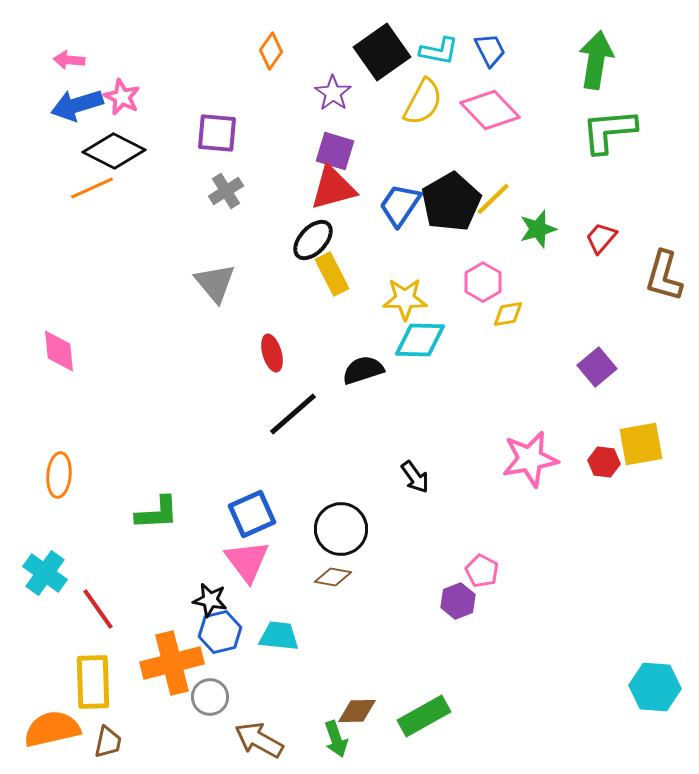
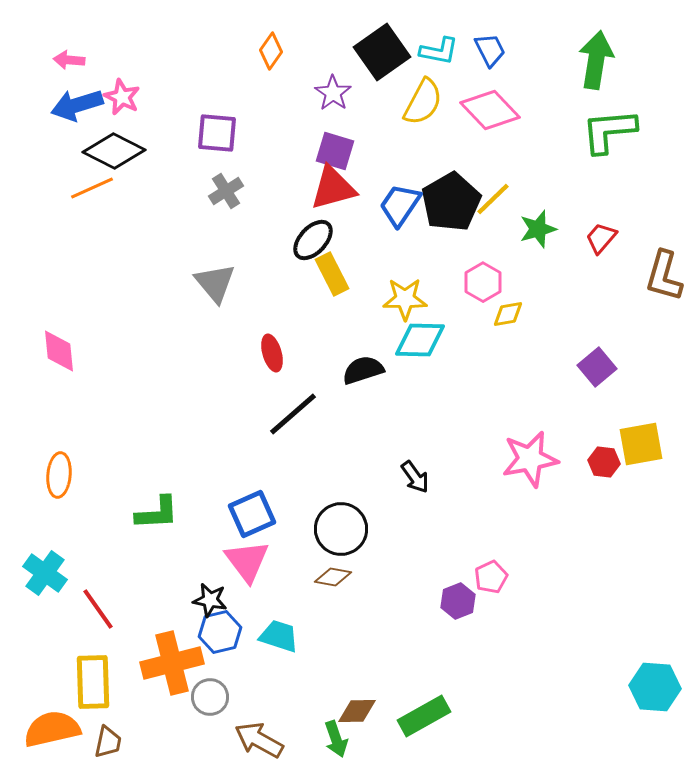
pink pentagon at (482, 571): moved 9 px right, 6 px down; rotated 20 degrees clockwise
cyan trapezoid at (279, 636): rotated 12 degrees clockwise
